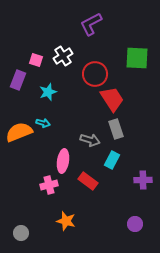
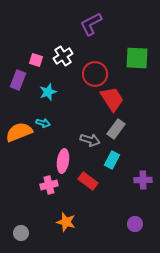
gray rectangle: rotated 54 degrees clockwise
orange star: moved 1 px down
